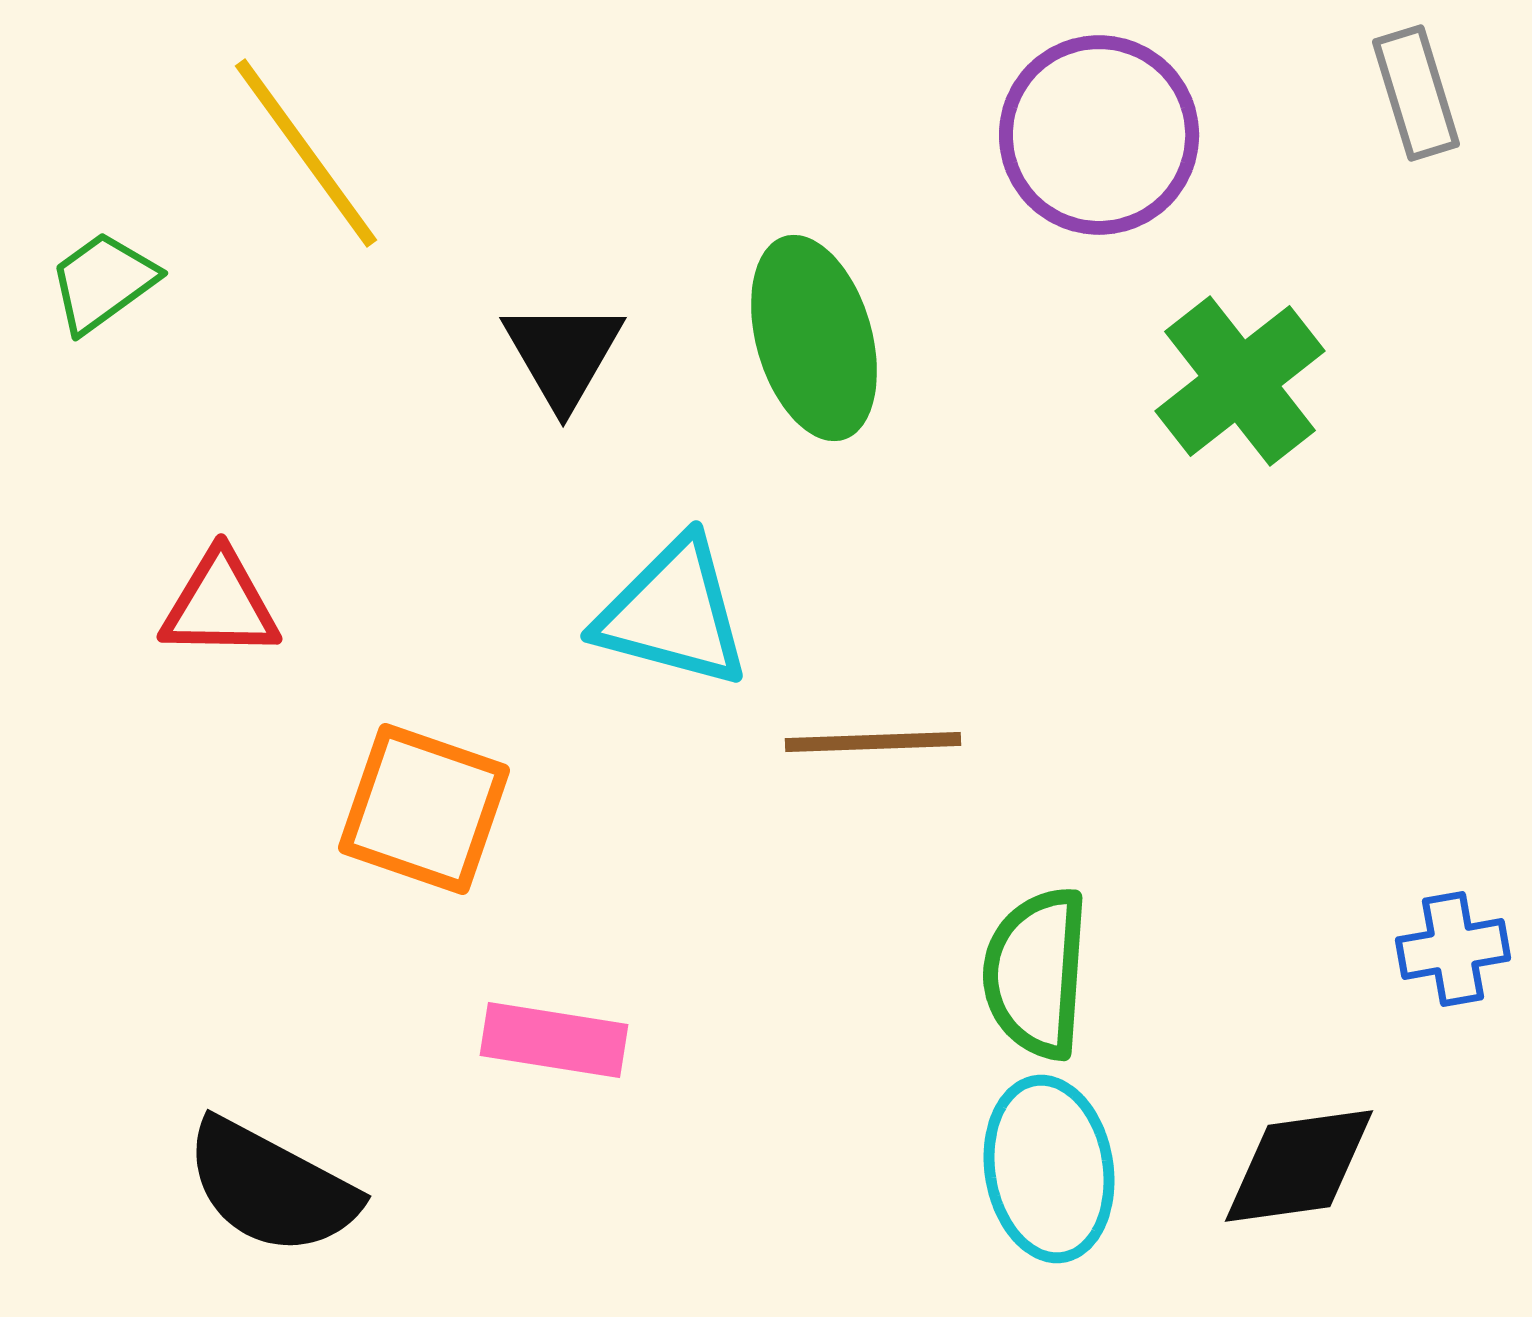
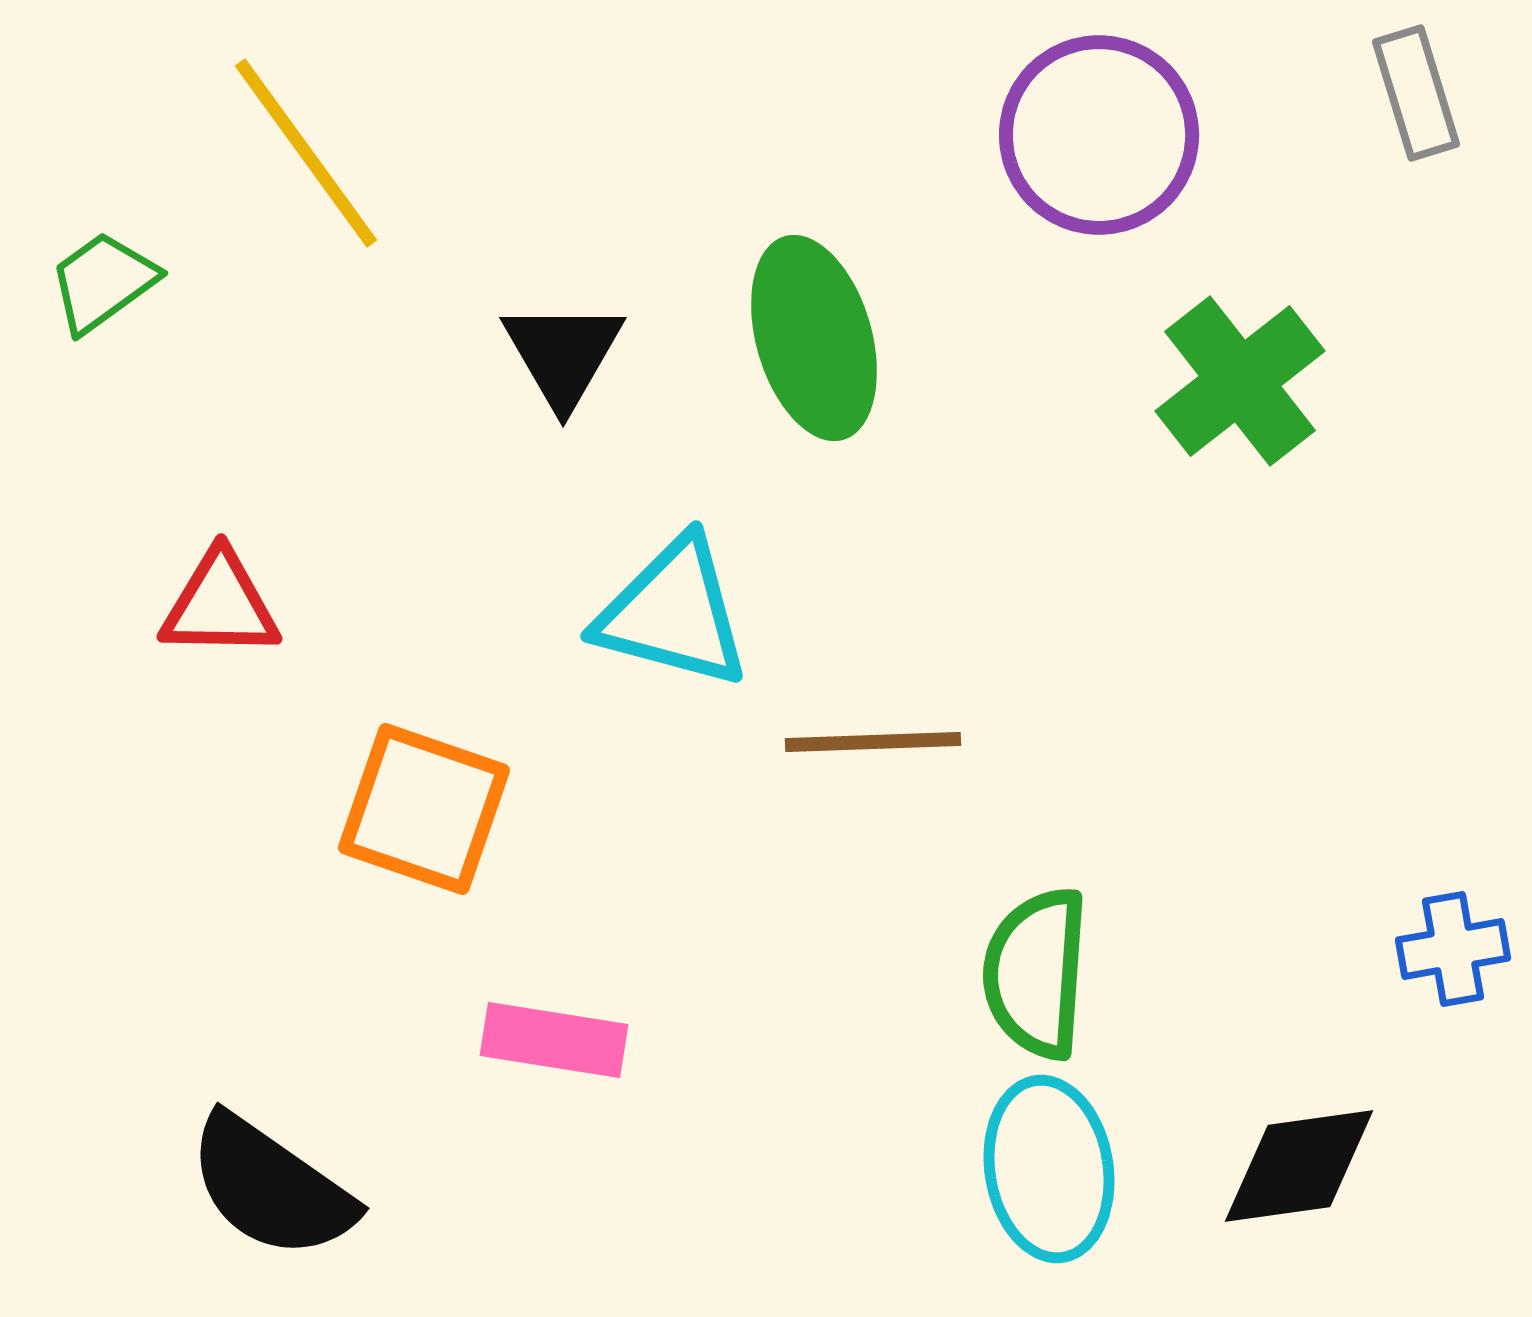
black semicircle: rotated 7 degrees clockwise
